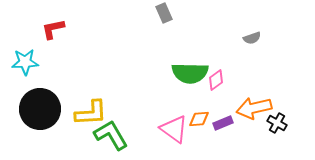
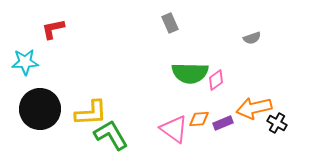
gray rectangle: moved 6 px right, 10 px down
